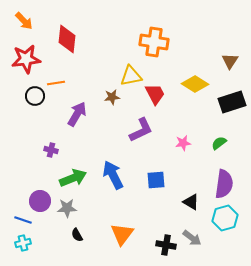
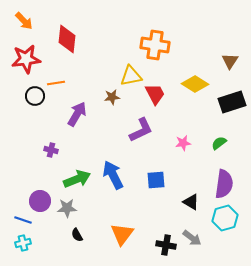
orange cross: moved 1 px right, 3 px down
green arrow: moved 4 px right, 1 px down
